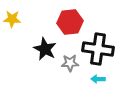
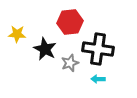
yellow star: moved 5 px right, 15 px down
gray star: rotated 18 degrees counterclockwise
